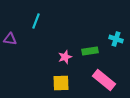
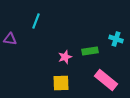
pink rectangle: moved 2 px right
